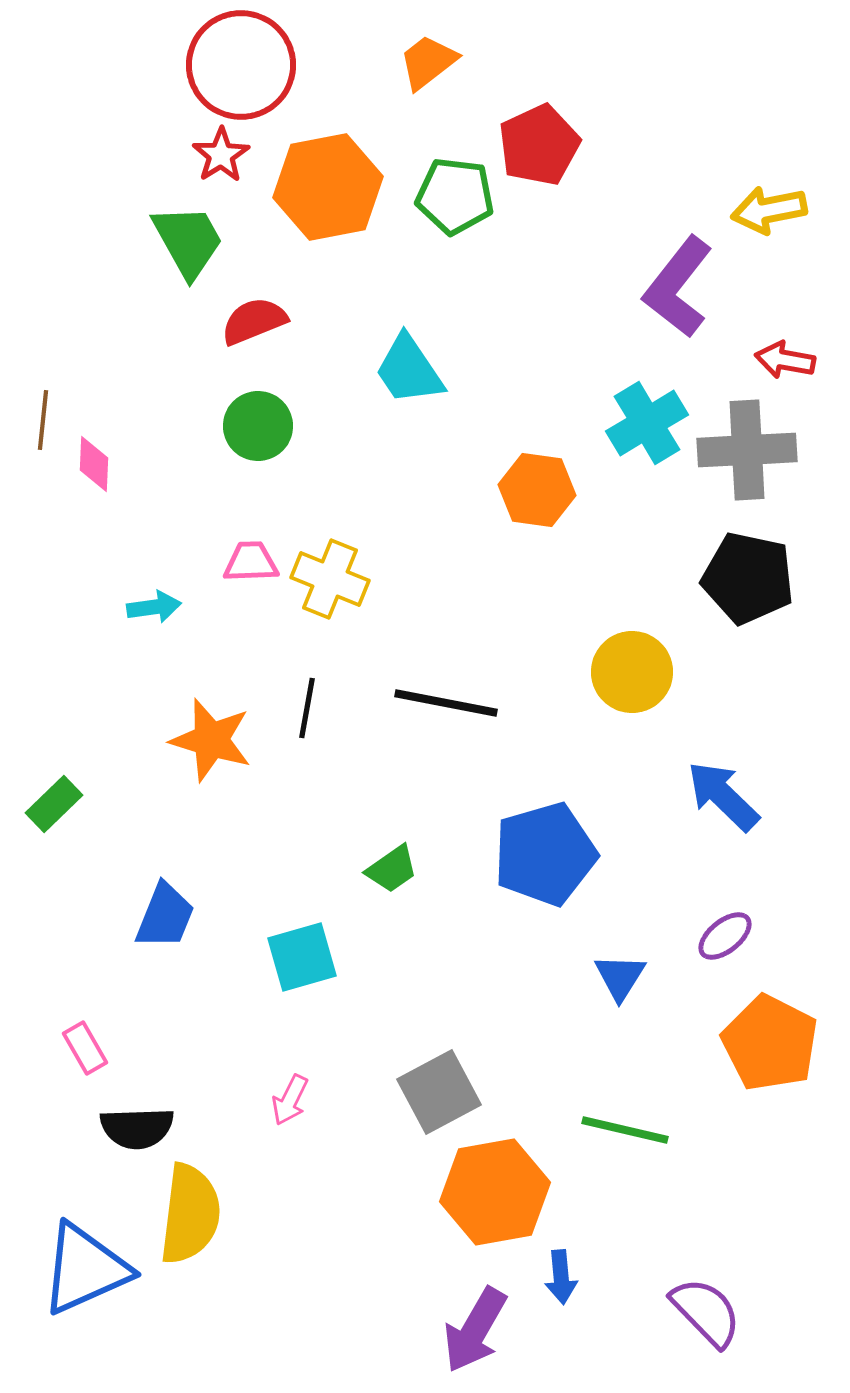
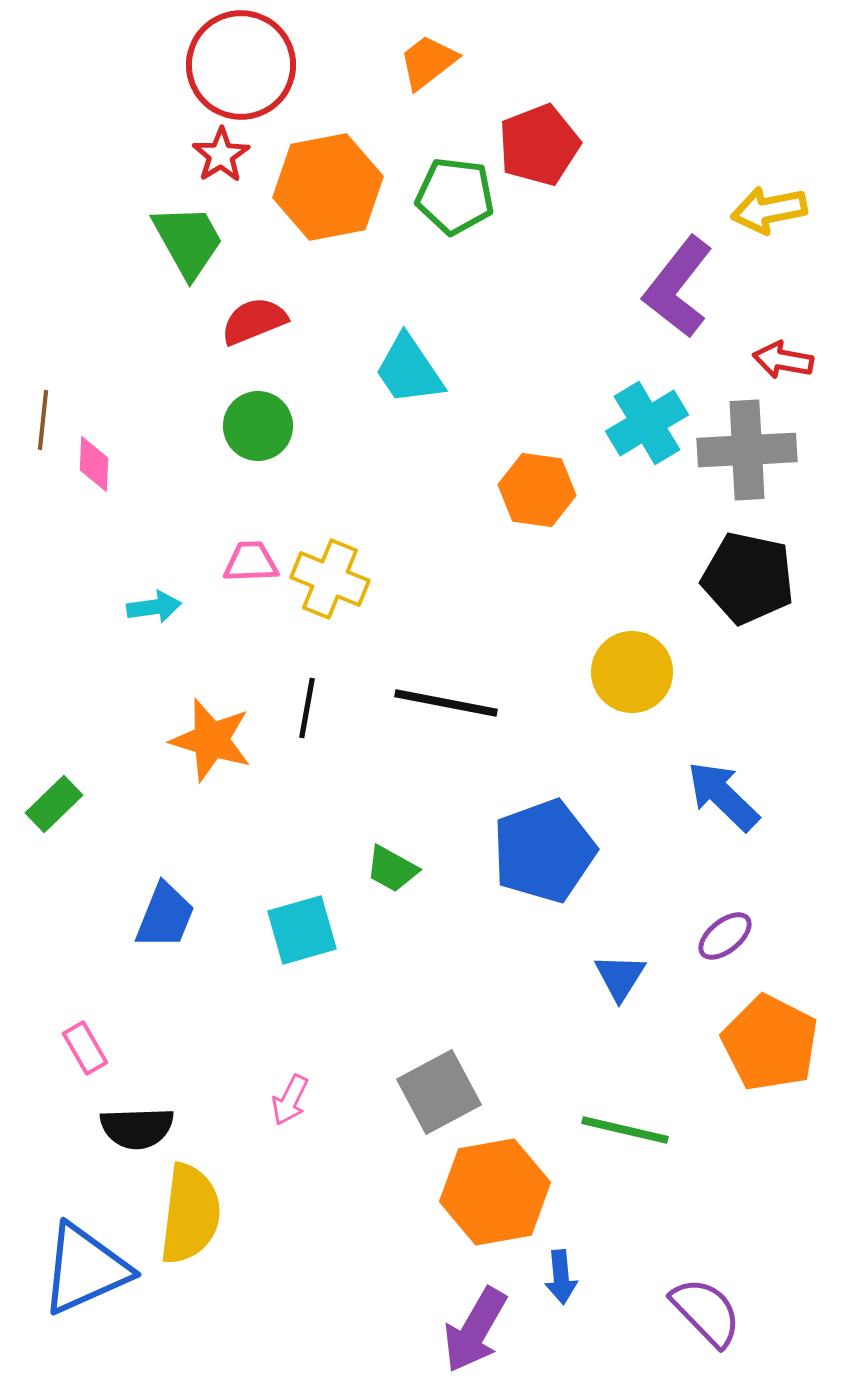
red pentagon at (539, 145): rotated 4 degrees clockwise
red arrow at (785, 360): moved 2 px left
blue pentagon at (545, 854): moved 1 px left, 3 px up; rotated 4 degrees counterclockwise
green trapezoid at (392, 869): rotated 64 degrees clockwise
cyan square at (302, 957): moved 27 px up
